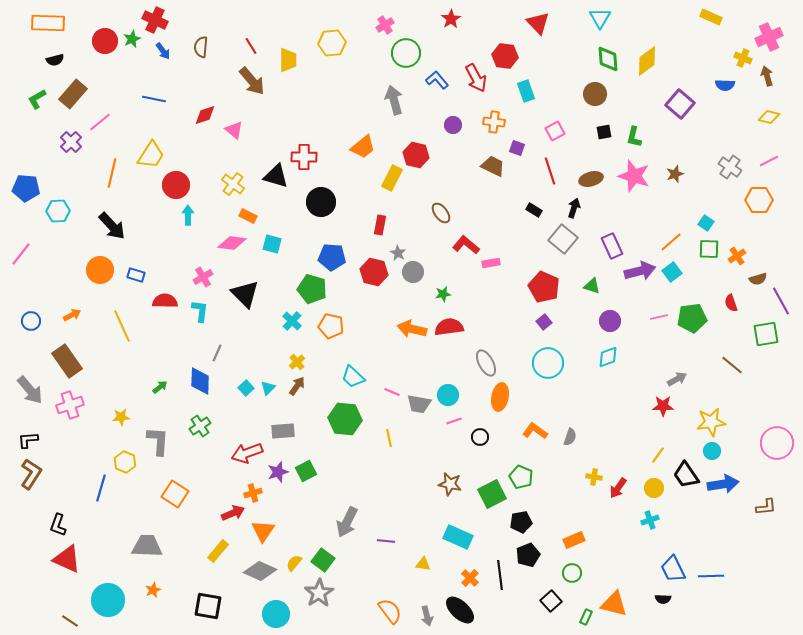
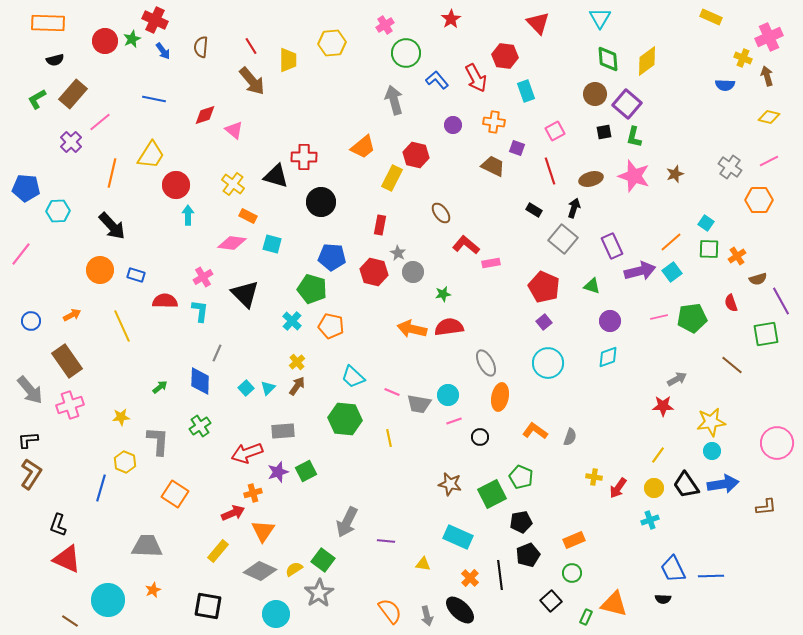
purple square at (680, 104): moved 53 px left
black trapezoid at (686, 475): moved 10 px down
yellow semicircle at (294, 563): moved 6 px down; rotated 18 degrees clockwise
